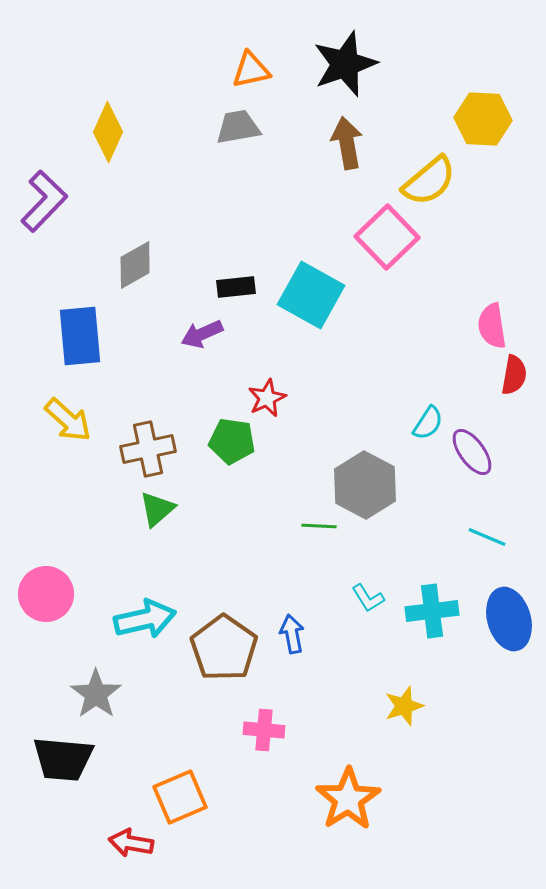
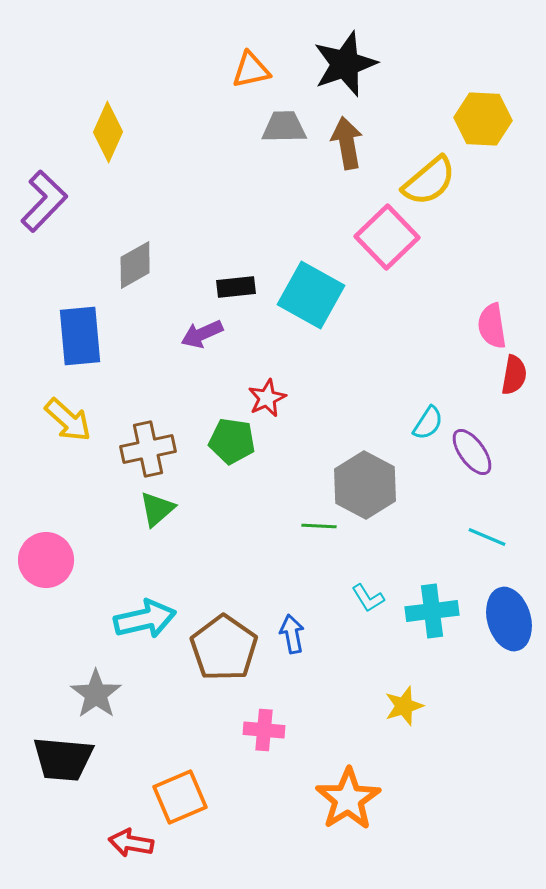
gray trapezoid: moved 46 px right; rotated 9 degrees clockwise
pink circle: moved 34 px up
